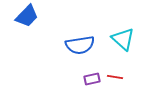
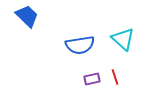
blue trapezoid: rotated 90 degrees counterclockwise
red line: rotated 63 degrees clockwise
